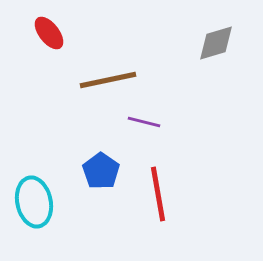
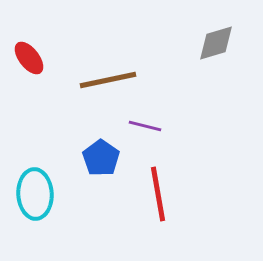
red ellipse: moved 20 px left, 25 px down
purple line: moved 1 px right, 4 px down
blue pentagon: moved 13 px up
cyan ellipse: moved 1 px right, 8 px up; rotated 9 degrees clockwise
